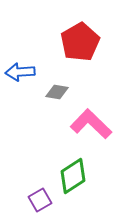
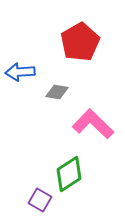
pink L-shape: moved 2 px right
green diamond: moved 4 px left, 2 px up
purple square: rotated 30 degrees counterclockwise
